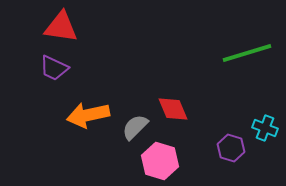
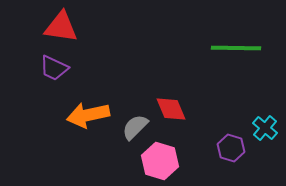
green line: moved 11 px left, 5 px up; rotated 18 degrees clockwise
red diamond: moved 2 px left
cyan cross: rotated 20 degrees clockwise
